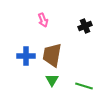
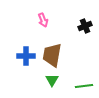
green line: rotated 24 degrees counterclockwise
